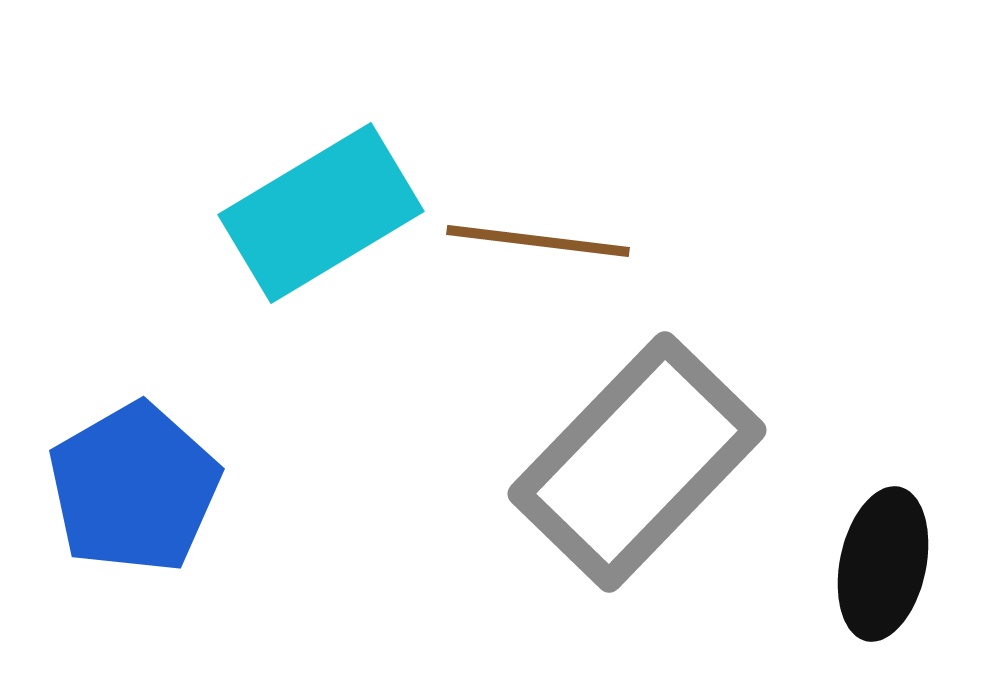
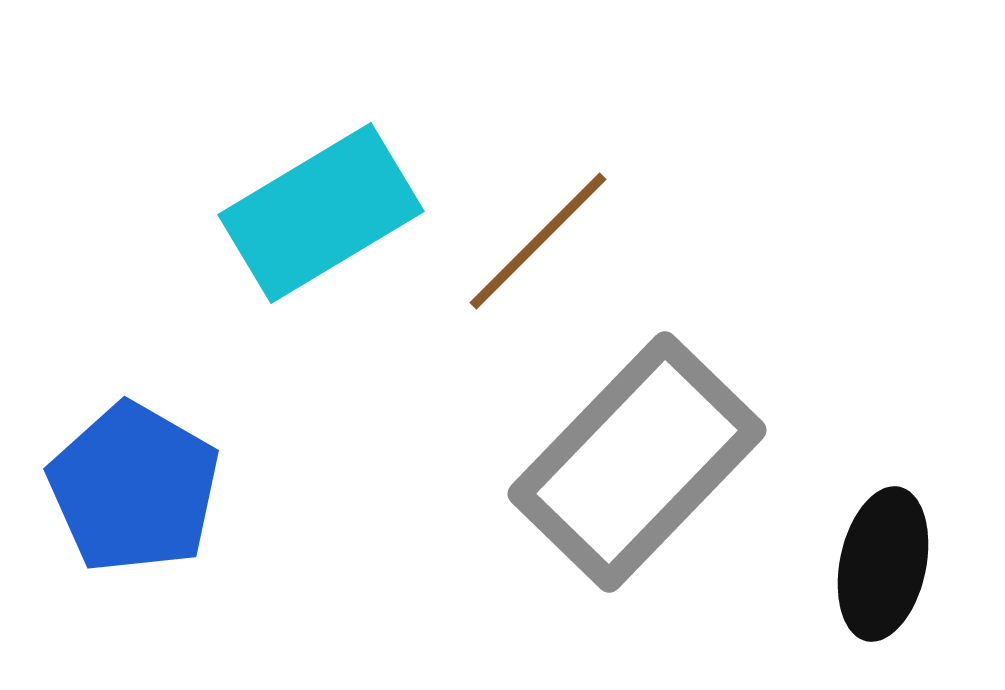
brown line: rotated 52 degrees counterclockwise
blue pentagon: rotated 12 degrees counterclockwise
